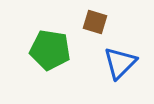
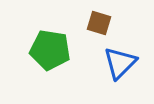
brown square: moved 4 px right, 1 px down
